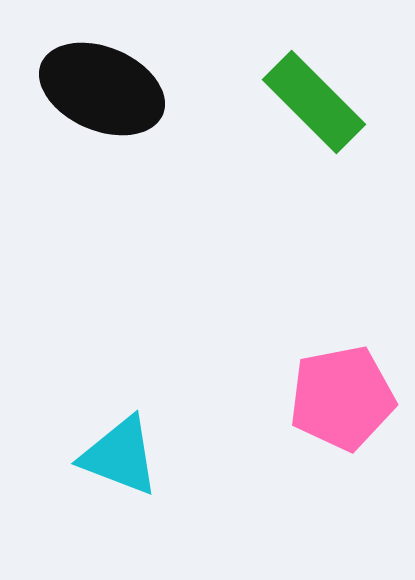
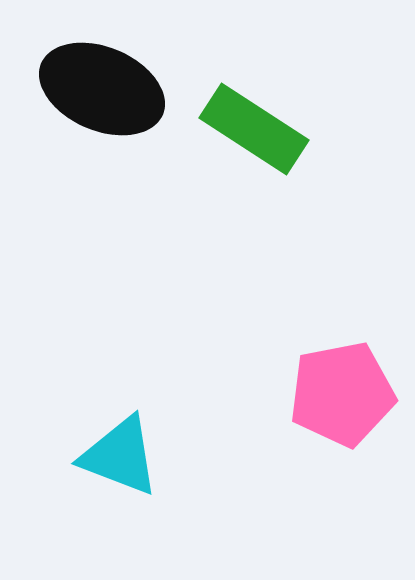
green rectangle: moved 60 px left, 27 px down; rotated 12 degrees counterclockwise
pink pentagon: moved 4 px up
